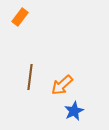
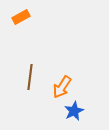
orange rectangle: moved 1 px right; rotated 24 degrees clockwise
orange arrow: moved 2 px down; rotated 15 degrees counterclockwise
